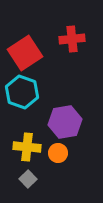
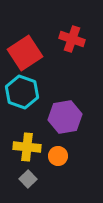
red cross: rotated 25 degrees clockwise
purple hexagon: moved 5 px up
orange circle: moved 3 px down
